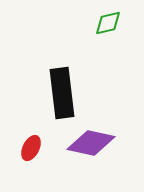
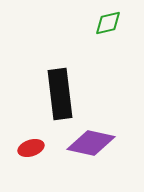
black rectangle: moved 2 px left, 1 px down
red ellipse: rotated 45 degrees clockwise
